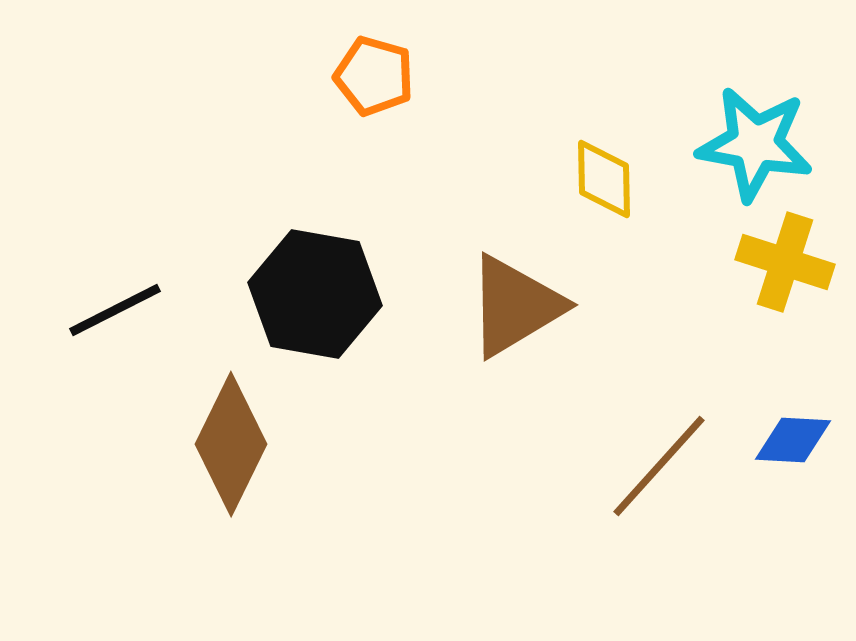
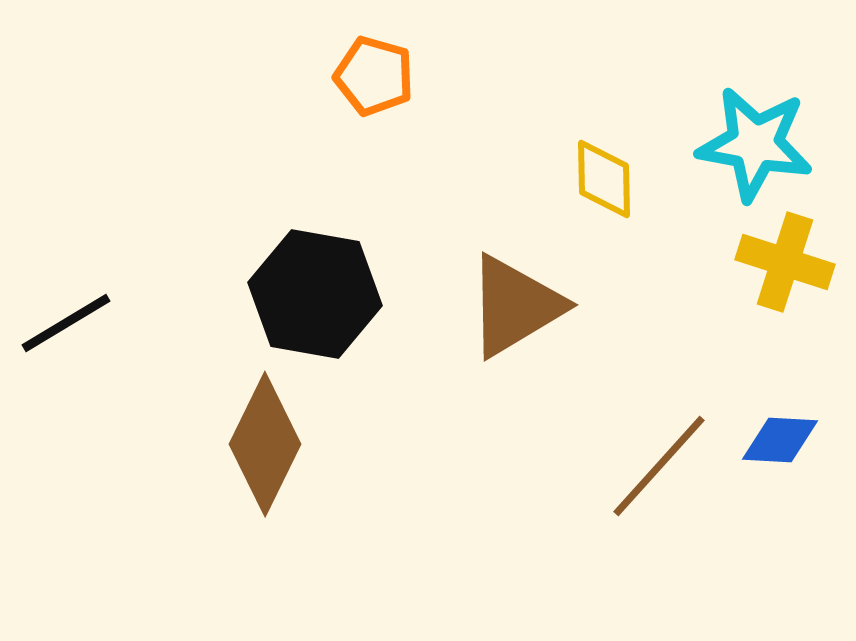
black line: moved 49 px left, 13 px down; rotated 4 degrees counterclockwise
blue diamond: moved 13 px left
brown diamond: moved 34 px right
